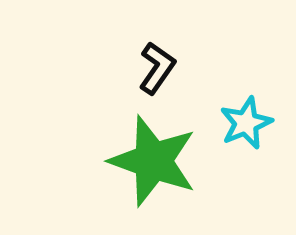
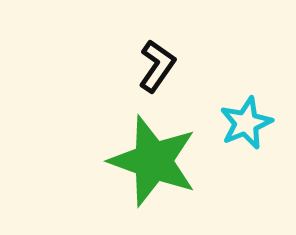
black L-shape: moved 2 px up
